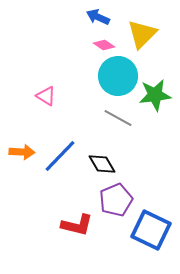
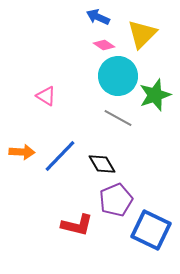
green star: rotated 12 degrees counterclockwise
